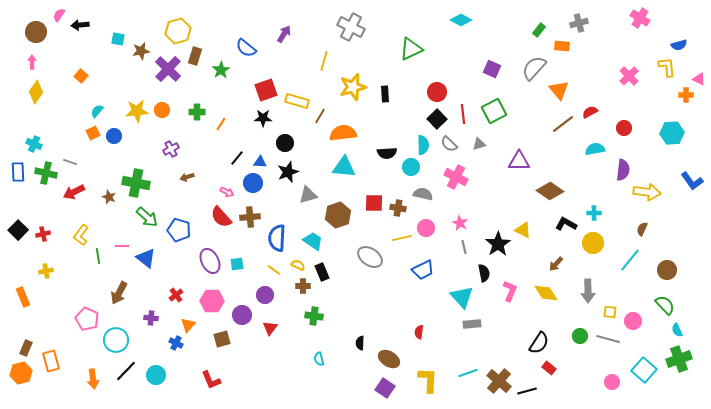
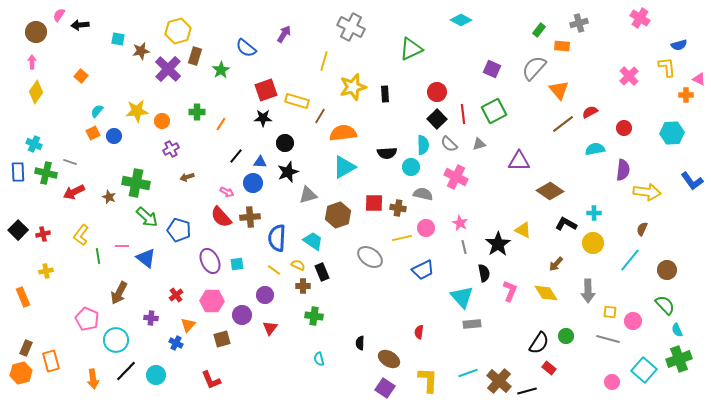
orange circle at (162, 110): moved 11 px down
black line at (237, 158): moved 1 px left, 2 px up
cyan triangle at (344, 167): rotated 35 degrees counterclockwise
green circle at (580, 336): moved 14 px left
